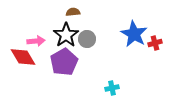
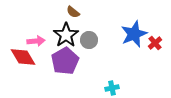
brown semicircle: rotated 136 degrees counterclockwise
blue star: rotated 20 degrees clockwise
gray circle: moved 2 px right, 1 px down
red cross: rotated 24 degrees counterclockwise
purple pentagon: moved 1 px right, 1 px up
